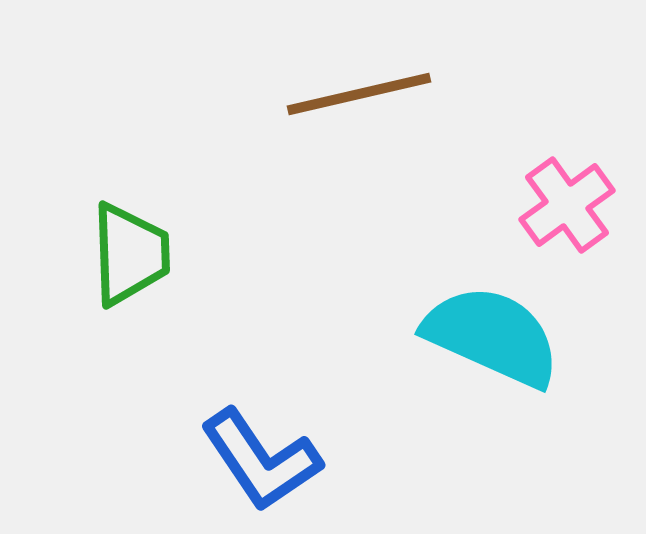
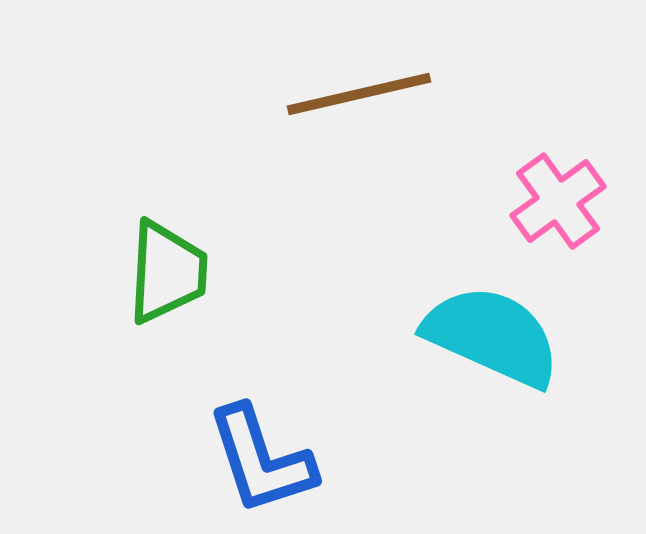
pink cross: moved 9 px left, 4 px up
green trapezoid: moved 37 px right, 18 px down; rotated 5 degrees clockwise
blue L-shape: rotated 16 degrees clockwise
